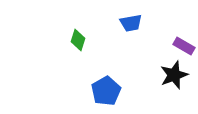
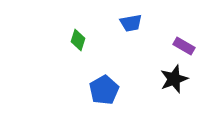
black star: moved 4 px down
blue pentagon: moved 2 px left, 1 px up
